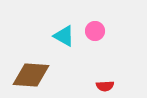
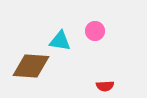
cyan triangle: moved 4 px left, 5 px down; rotated 20 degrees counterclockwise
brown diamond: moved 9 px up
